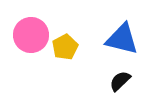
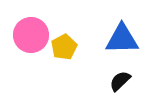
blue triangle: rotated 15 degrees counterclockwise
yellow pentagon: moved 1 px left
